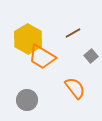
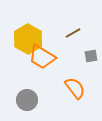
gray square: rotated 32 degrees clockwise
